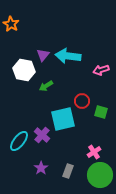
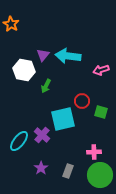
green arrow: rotated 32 degrees counterclockwise
pink cross: rotated 32 degrees clockwise
